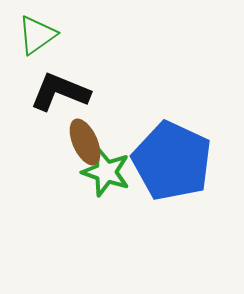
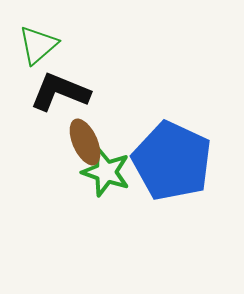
green triangle: moved 1 px right, 10 px down; rotated 6 degrees counterclockwise
